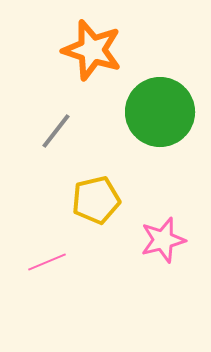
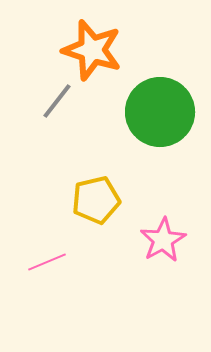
gray line: moved 1 px right, 30 px up
pink star: rotated 15 degrees counterclockwise
